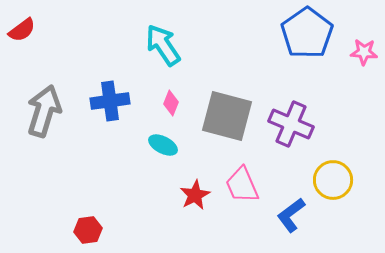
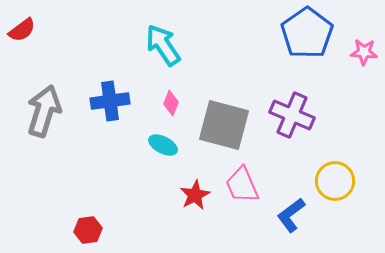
gray square: moved 3 px left, 9 px down
purple cross: moved 1 px right, 9 px up
yellow circle: moved 2 px right, 1 px down
